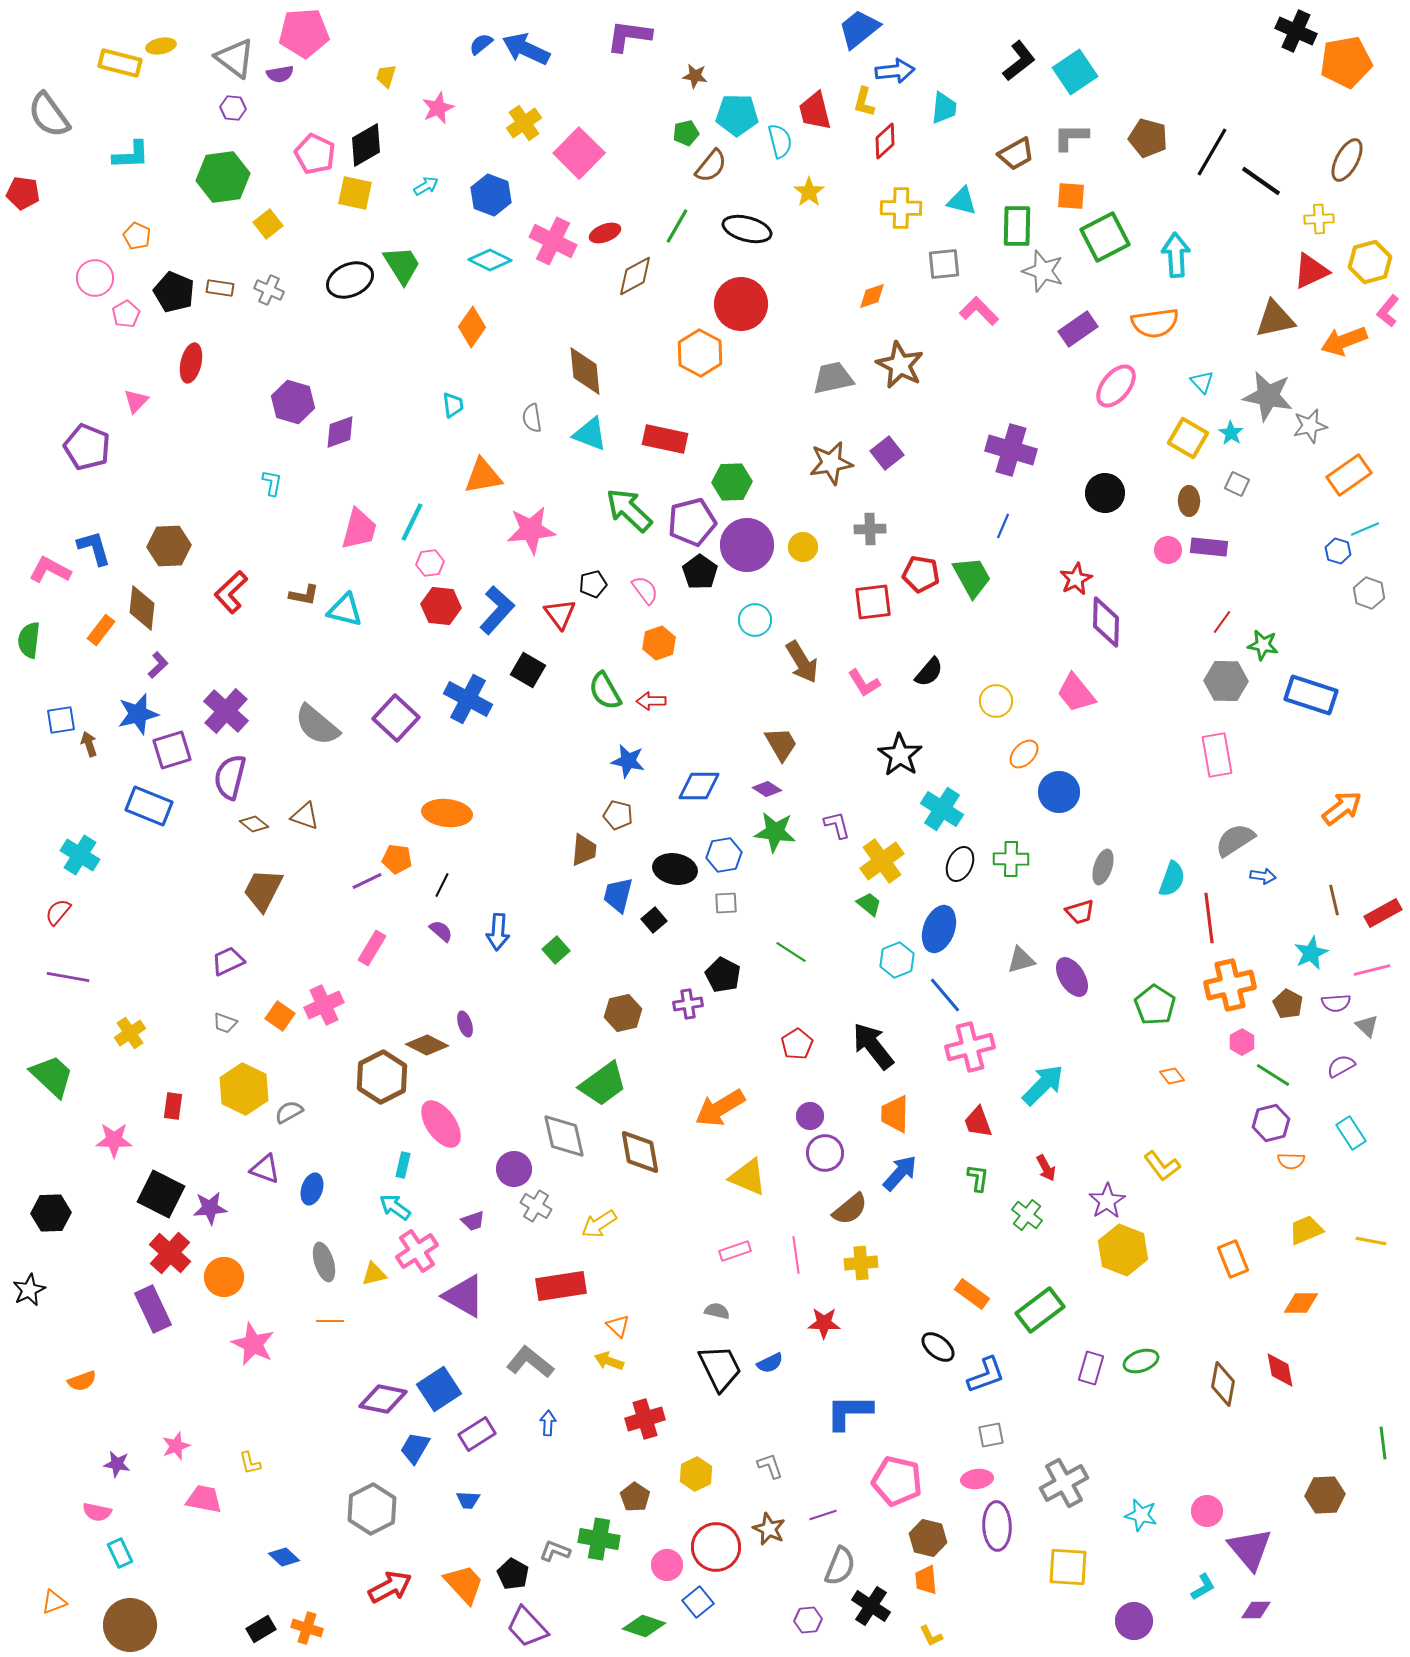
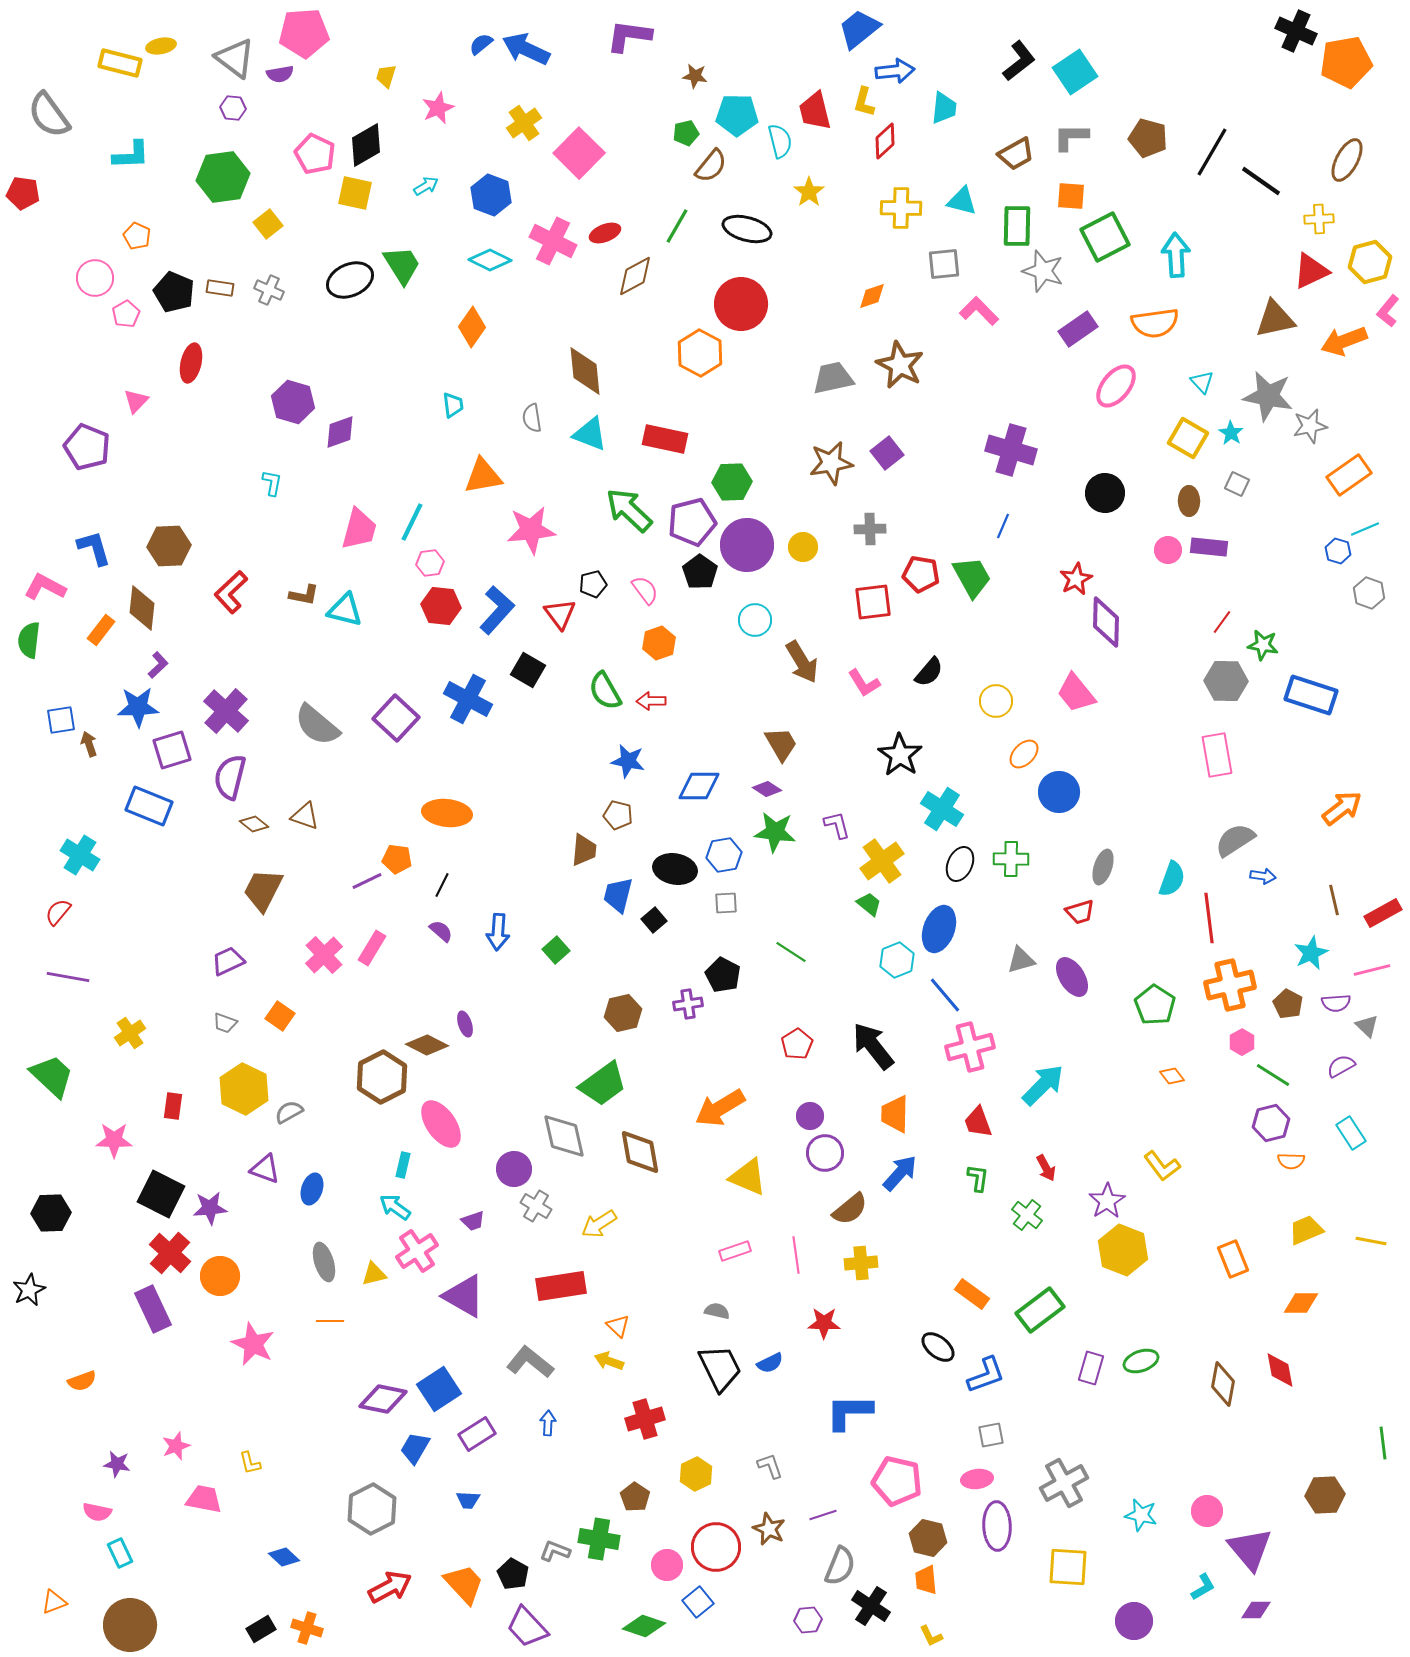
pink L-shape at (50, 570): moved 5 px left, 17 px down
blue star at (138, 714): moved 7 px up; rotated 12 degrees clockwise
pink cross at (324, 1005): moved 50 px up; rotated 18 degrees counterclockwise
orange circle at (224, 1277): moved 4 px left, 1 px up
